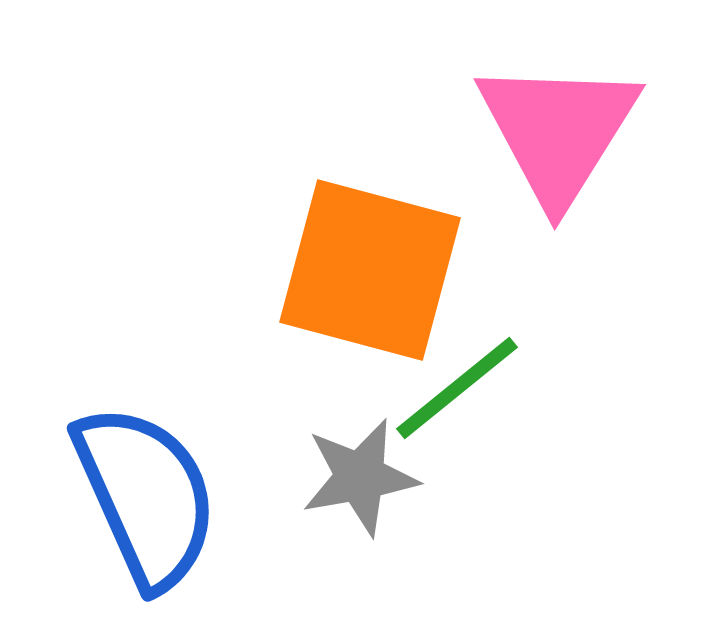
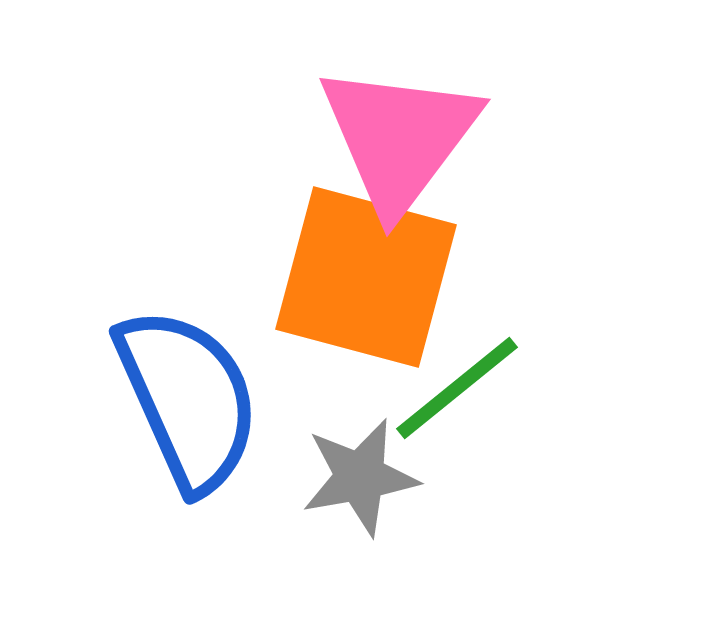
pink triangle: moved 159 px left, 7 px down; rotated 5 degrees clockwise
orange square: moved 4 px left, 7 px down
blue semicircle: moved 42 px right, 97 px up
